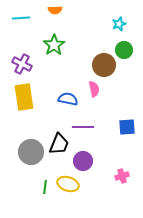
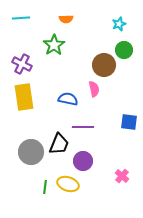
orange semicircle: moved 11 px right, 9 px down
blue square: moved 2 px right, 5 px up; rotated 12 degrees clockwise
pink cross: rotated 32 degrees counterclockwise
